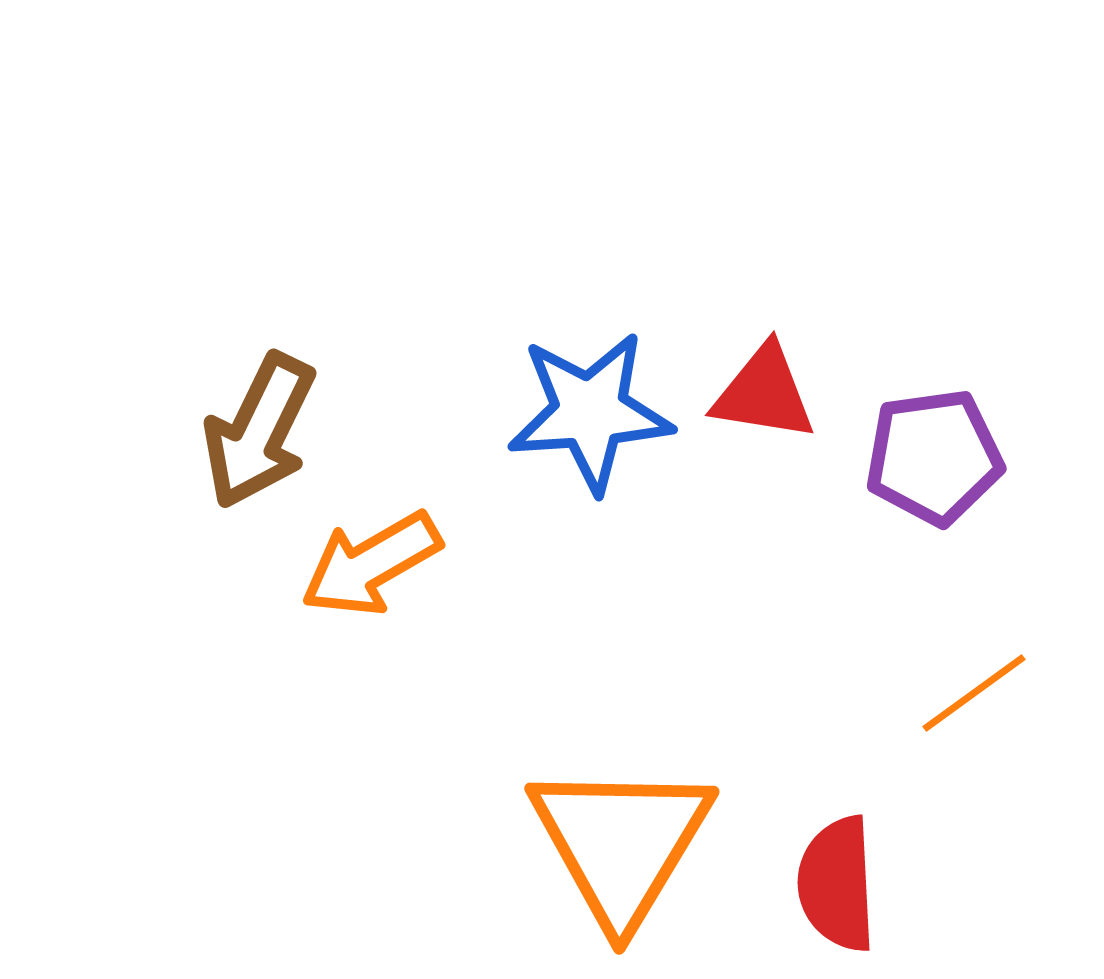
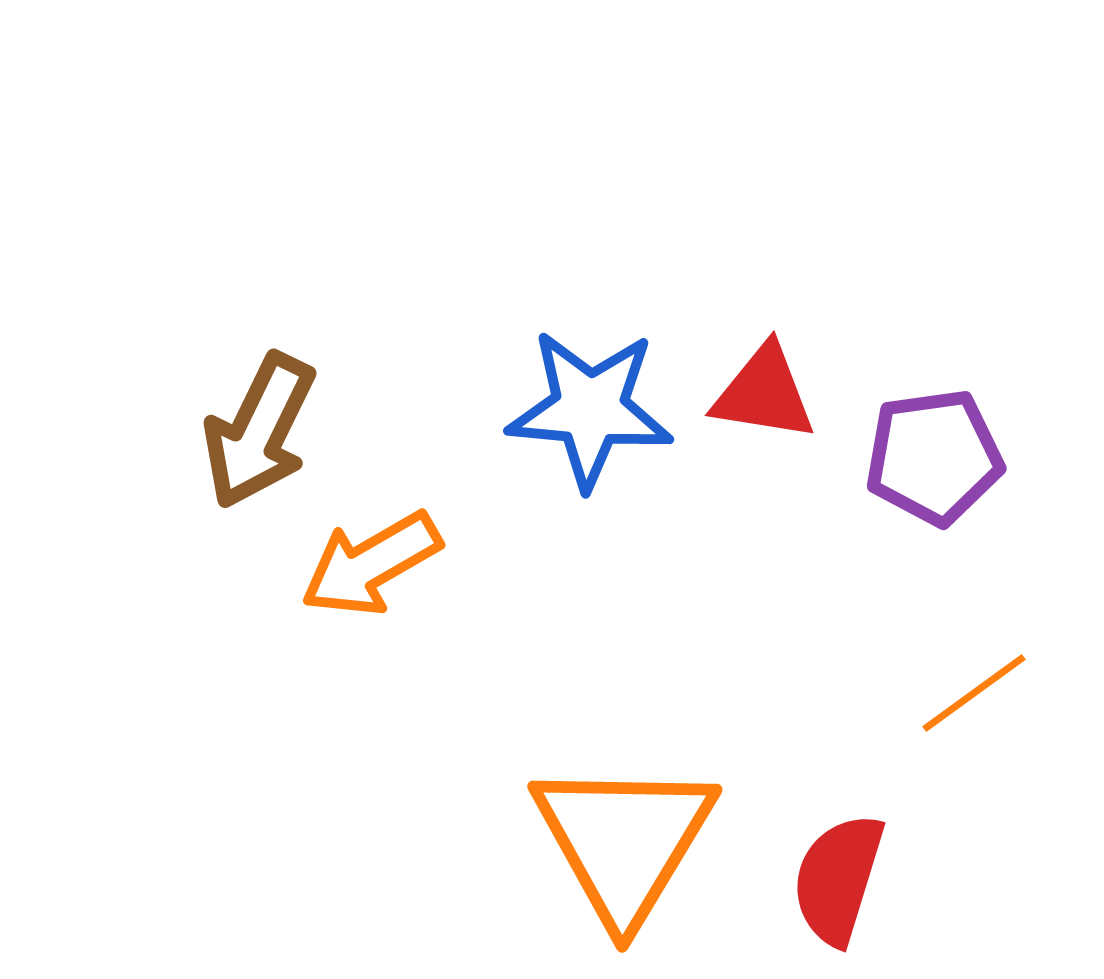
blue star: moved 3 px up; rotated 9 degrees clockwise
orange triangle: moved 3 px right, 2 px up
red semicircle: moved 1 px right, 5 px up; rotated 20 degrees clockwise
